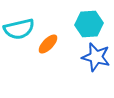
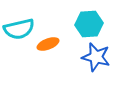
orange ellipse: rotated 25 degrees clockwise
